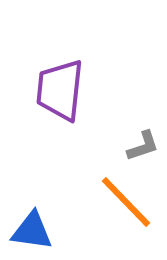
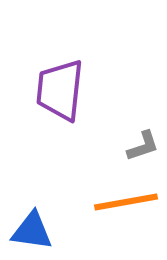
orange line: rotated 56 degrees counterclockwise
